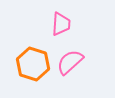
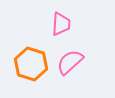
orange hexagon: moved 2 px left
